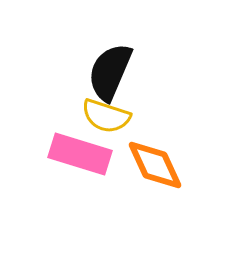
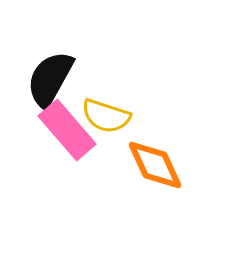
black semicircle: moved 60 px left, 7 px down; rotated 6 degrees clockwise
pink rectangle: moved 13 px left, 24 px up; rotated 32 degrees clockwise
